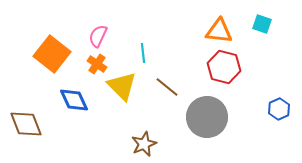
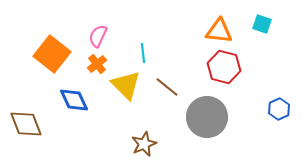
orange cross: rotated 18 degrees clockwise
yellow triangle: moved 4 px right, 1 px up
